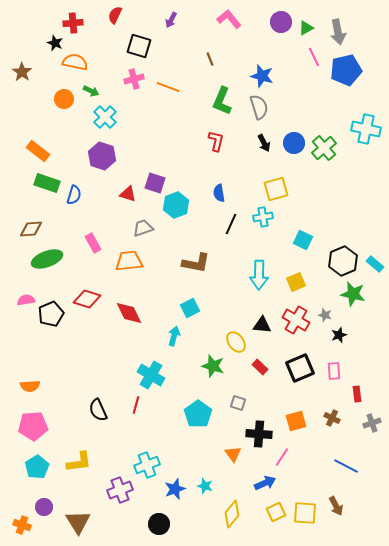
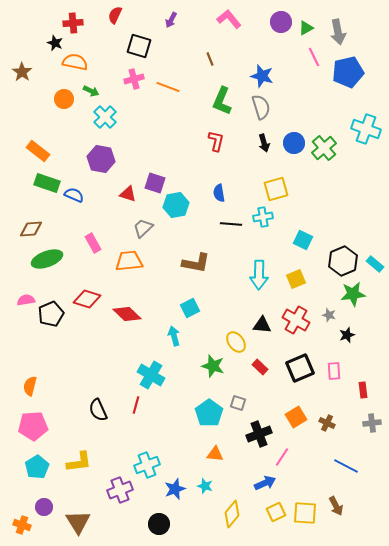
blue pentagon at (346, 70): moved 2 px right, 2 px down
gray semicircle at (259, 107): moved 2 px right
cyan cross at (366, 129): rotated 8 degrees clockwise
black arrow at (264, 143): rotated 12 degrees clockwise
purple hexagon at (102, 156): moved 1 px left, 3 px down; rotated 8 degrees counterclockwise
blue semicircle at (74, 195): rotated 84 degrees counterclockwise
cyan hexagon at (176, 205): rotated 10 degrees clockwise
black line at (231, 224): rotated 70 degrees clockwise
gray trapezoid at (143, 228): rotated 25 degrees counterclockwise
yellow square at (296, 282): moved 3 px up
green star at (353, 294): rotated 20 degrees counterclockwise
red diamond at (129, 313): moved 2 px left, 1 px down; rotated 20 degrees counterclockwise
gray star at (325, 315): moved 4 px right
black star at (339, 335): moved 8 px right
cyan arrow at (174, 336): rotated 30 degrees counterclockwise
orange semicircle at (30, 386): rotated 108 degrees clockwise
red rectangle at (357, 394): moved 6 px right, 4 px up
cyan pentagon at (198, 414): moved 11 px right, 1 px up
brown cross at (332, 418): moved 5 px left, 5 px down
orange square at (296, 421): moved 4 px up; rotated 15 degrees counterclockwise
gray cross at (372, 423): rotated 12 degrees clockwise
black cross at (259, 434): rotated 25 degrees counterclockwise
orange triangle at (233, 454): moved 18 px left; rotated 48 degrees counterclockwise
